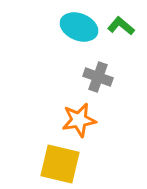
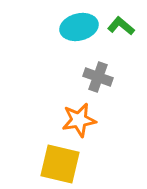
cyan ellipse: rotated 36 degrees counterclockwise
